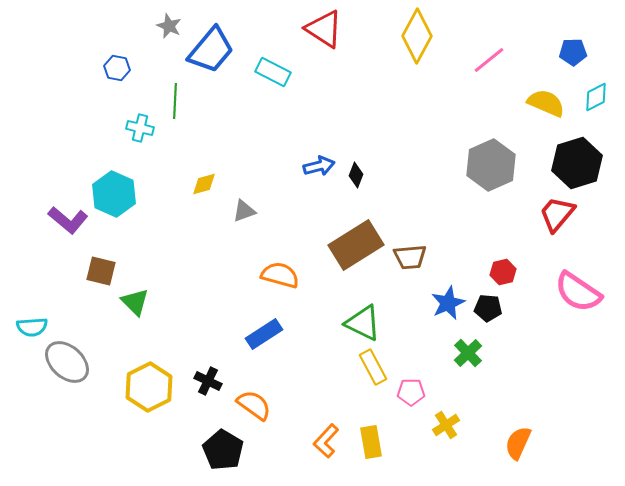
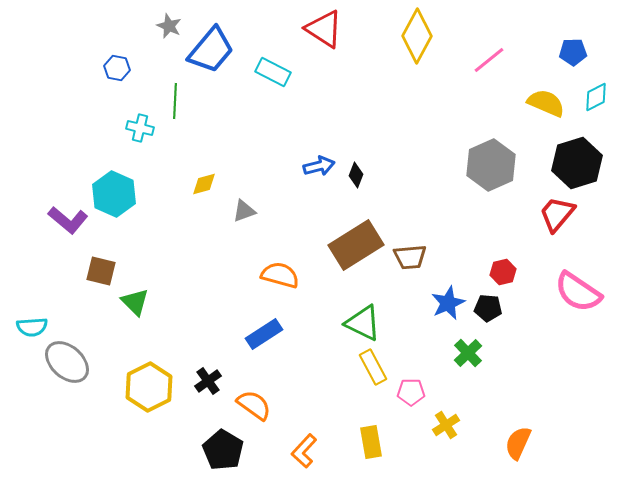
black cross at (208, 381): rotated 28 degrees clockwise
orange L-shape at (326, 441): moved 22 px left, 10 px down
